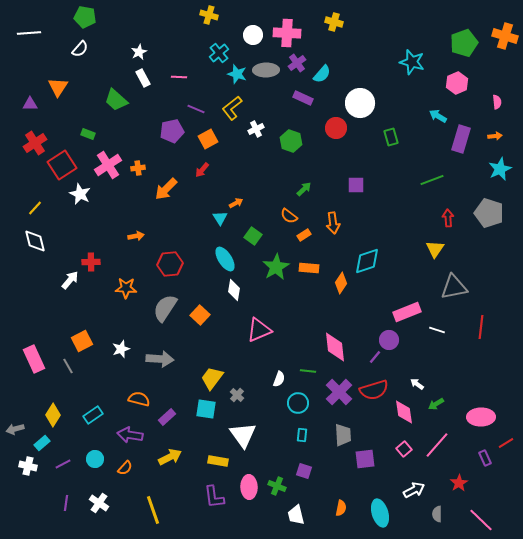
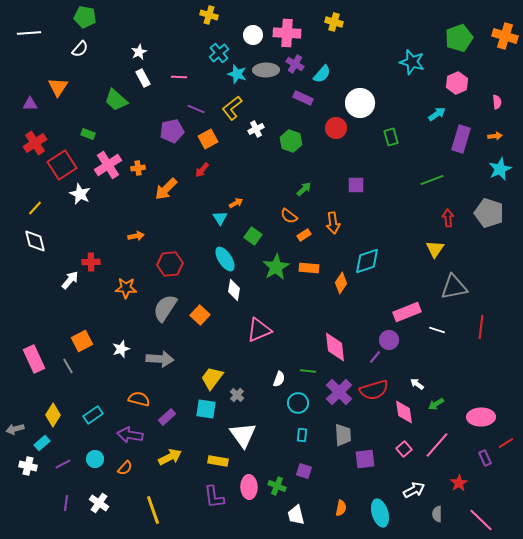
green pentagon at (464, 43): moved 5 px left, 5 px up
purple cross at (297, 63): moved 2 px left, 1 px down; rotated 24 degrees counterclockwise
cyan arrow at (438, 116): moved 1 px left, 2 px up; rotated 114 degrees clockwise
